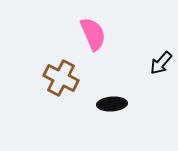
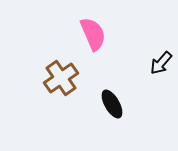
brown cross: rotated 28 degrees clockwise
black ellipse: rotated 64 degrees clockwise
